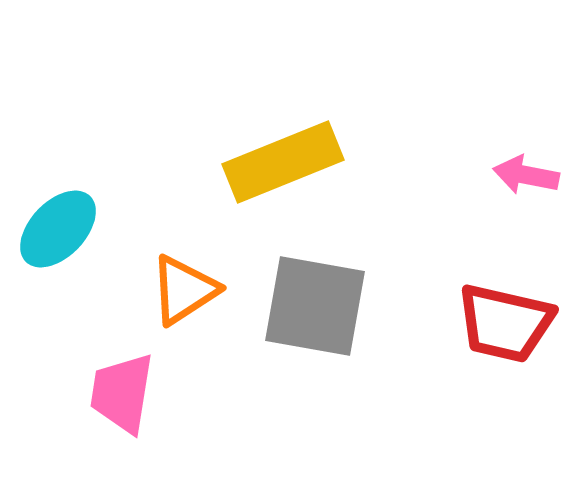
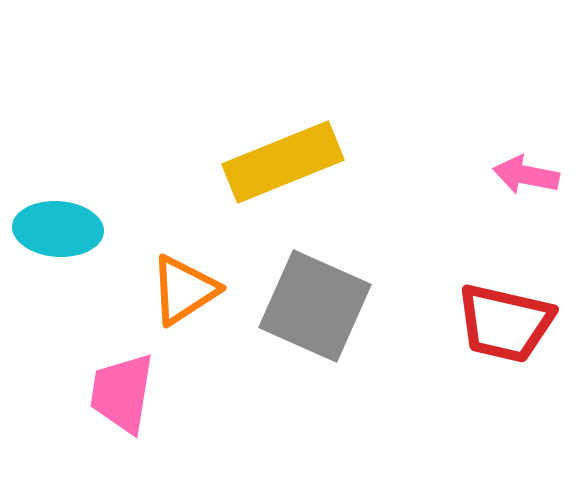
cyan ellipse: rotated 50 degrees clockwise
gray square: rotated 14 degrees clockwise
